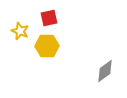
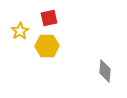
yellow star: rotated 18 degrees clockwise
gray diamond: rotated 50 degrees counterclockwise
